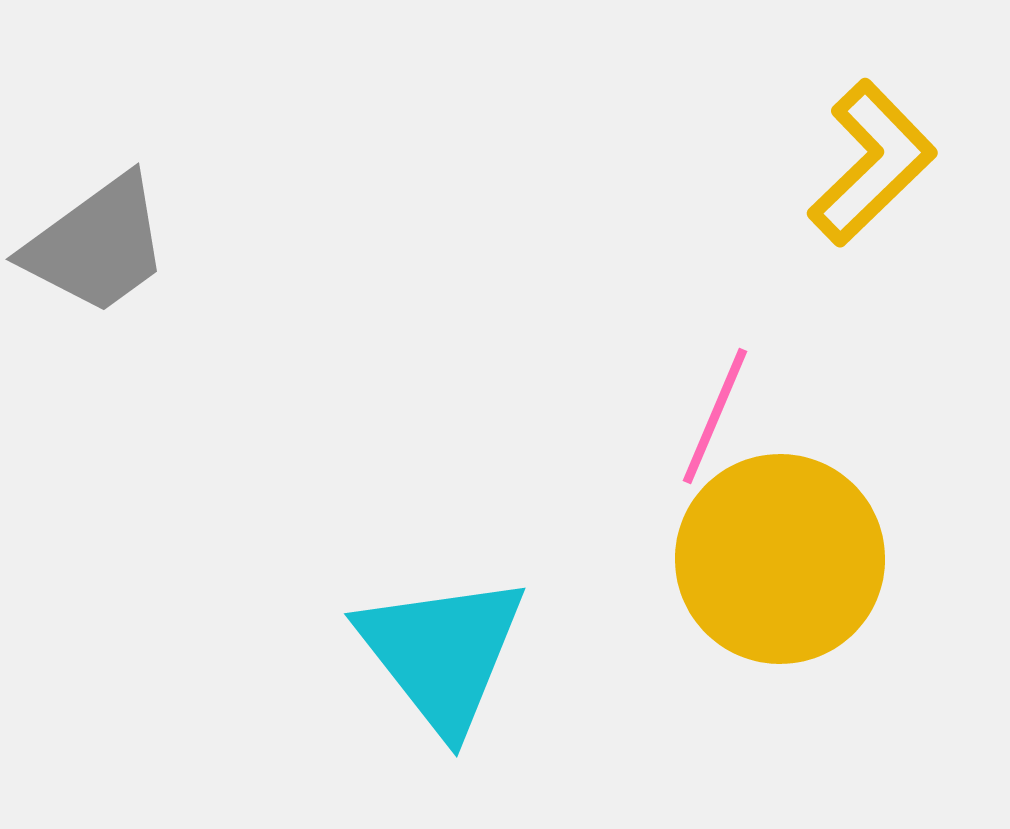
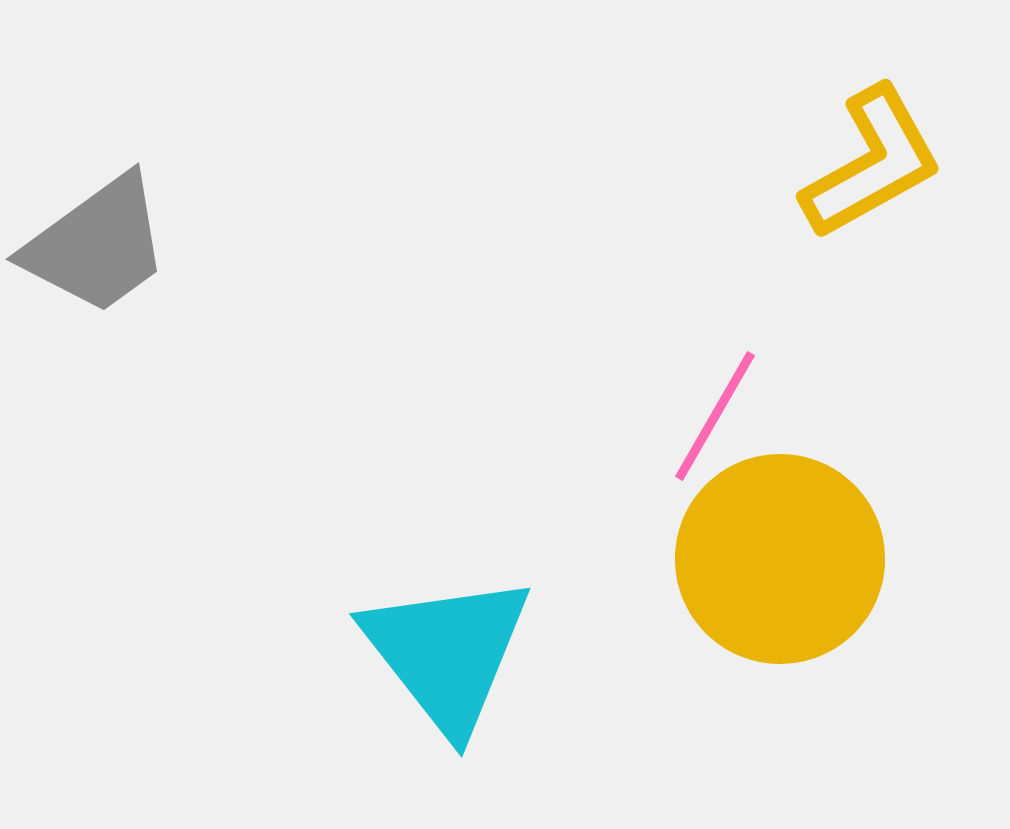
yellow L-shape: rotated 15 degrees clockwise
pink line: rotated 7 degrees clockwise
cyan triangle: moved 5 px right
